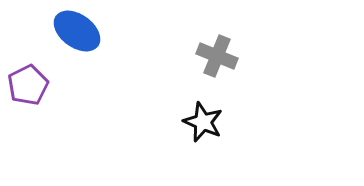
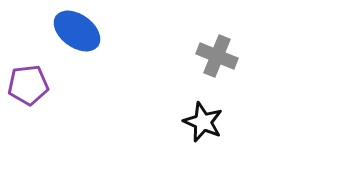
purple pentagon: rotated 21 degrees clockwise
